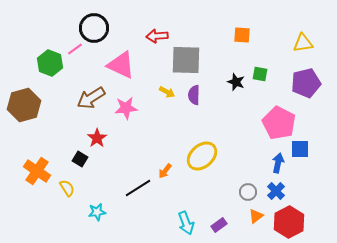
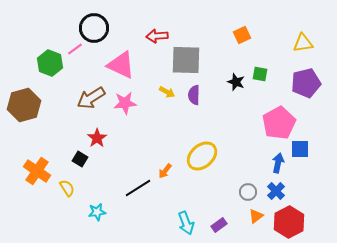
orange square: rotated 30 degrees counterclockwise
pink star: moved 1 px left, 5 px up
pink pentagon: rotated 16 degrees clockwise
